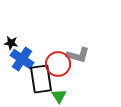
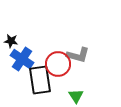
black star: moved 2 px up
black rectangle: moved 1 px left, 1 px down
green triangle: moved 17 px right
